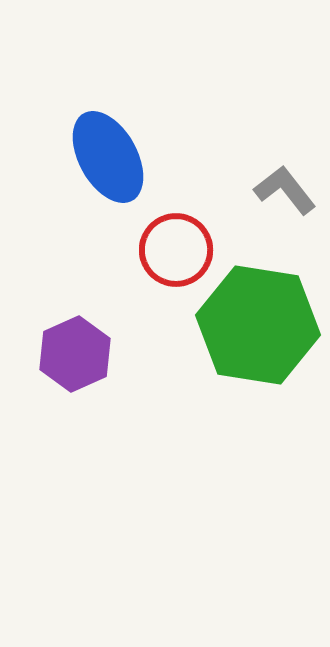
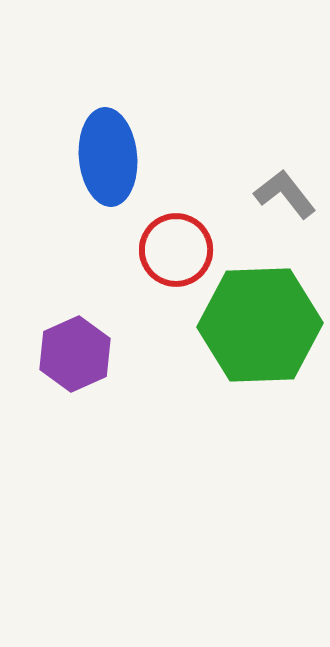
blue ellipse: rotated 24 degrees clockwise
gray L-shape: moved 4 px down
green hexagon: moved 2 px right; rotated 11 degrees counterclockwise
